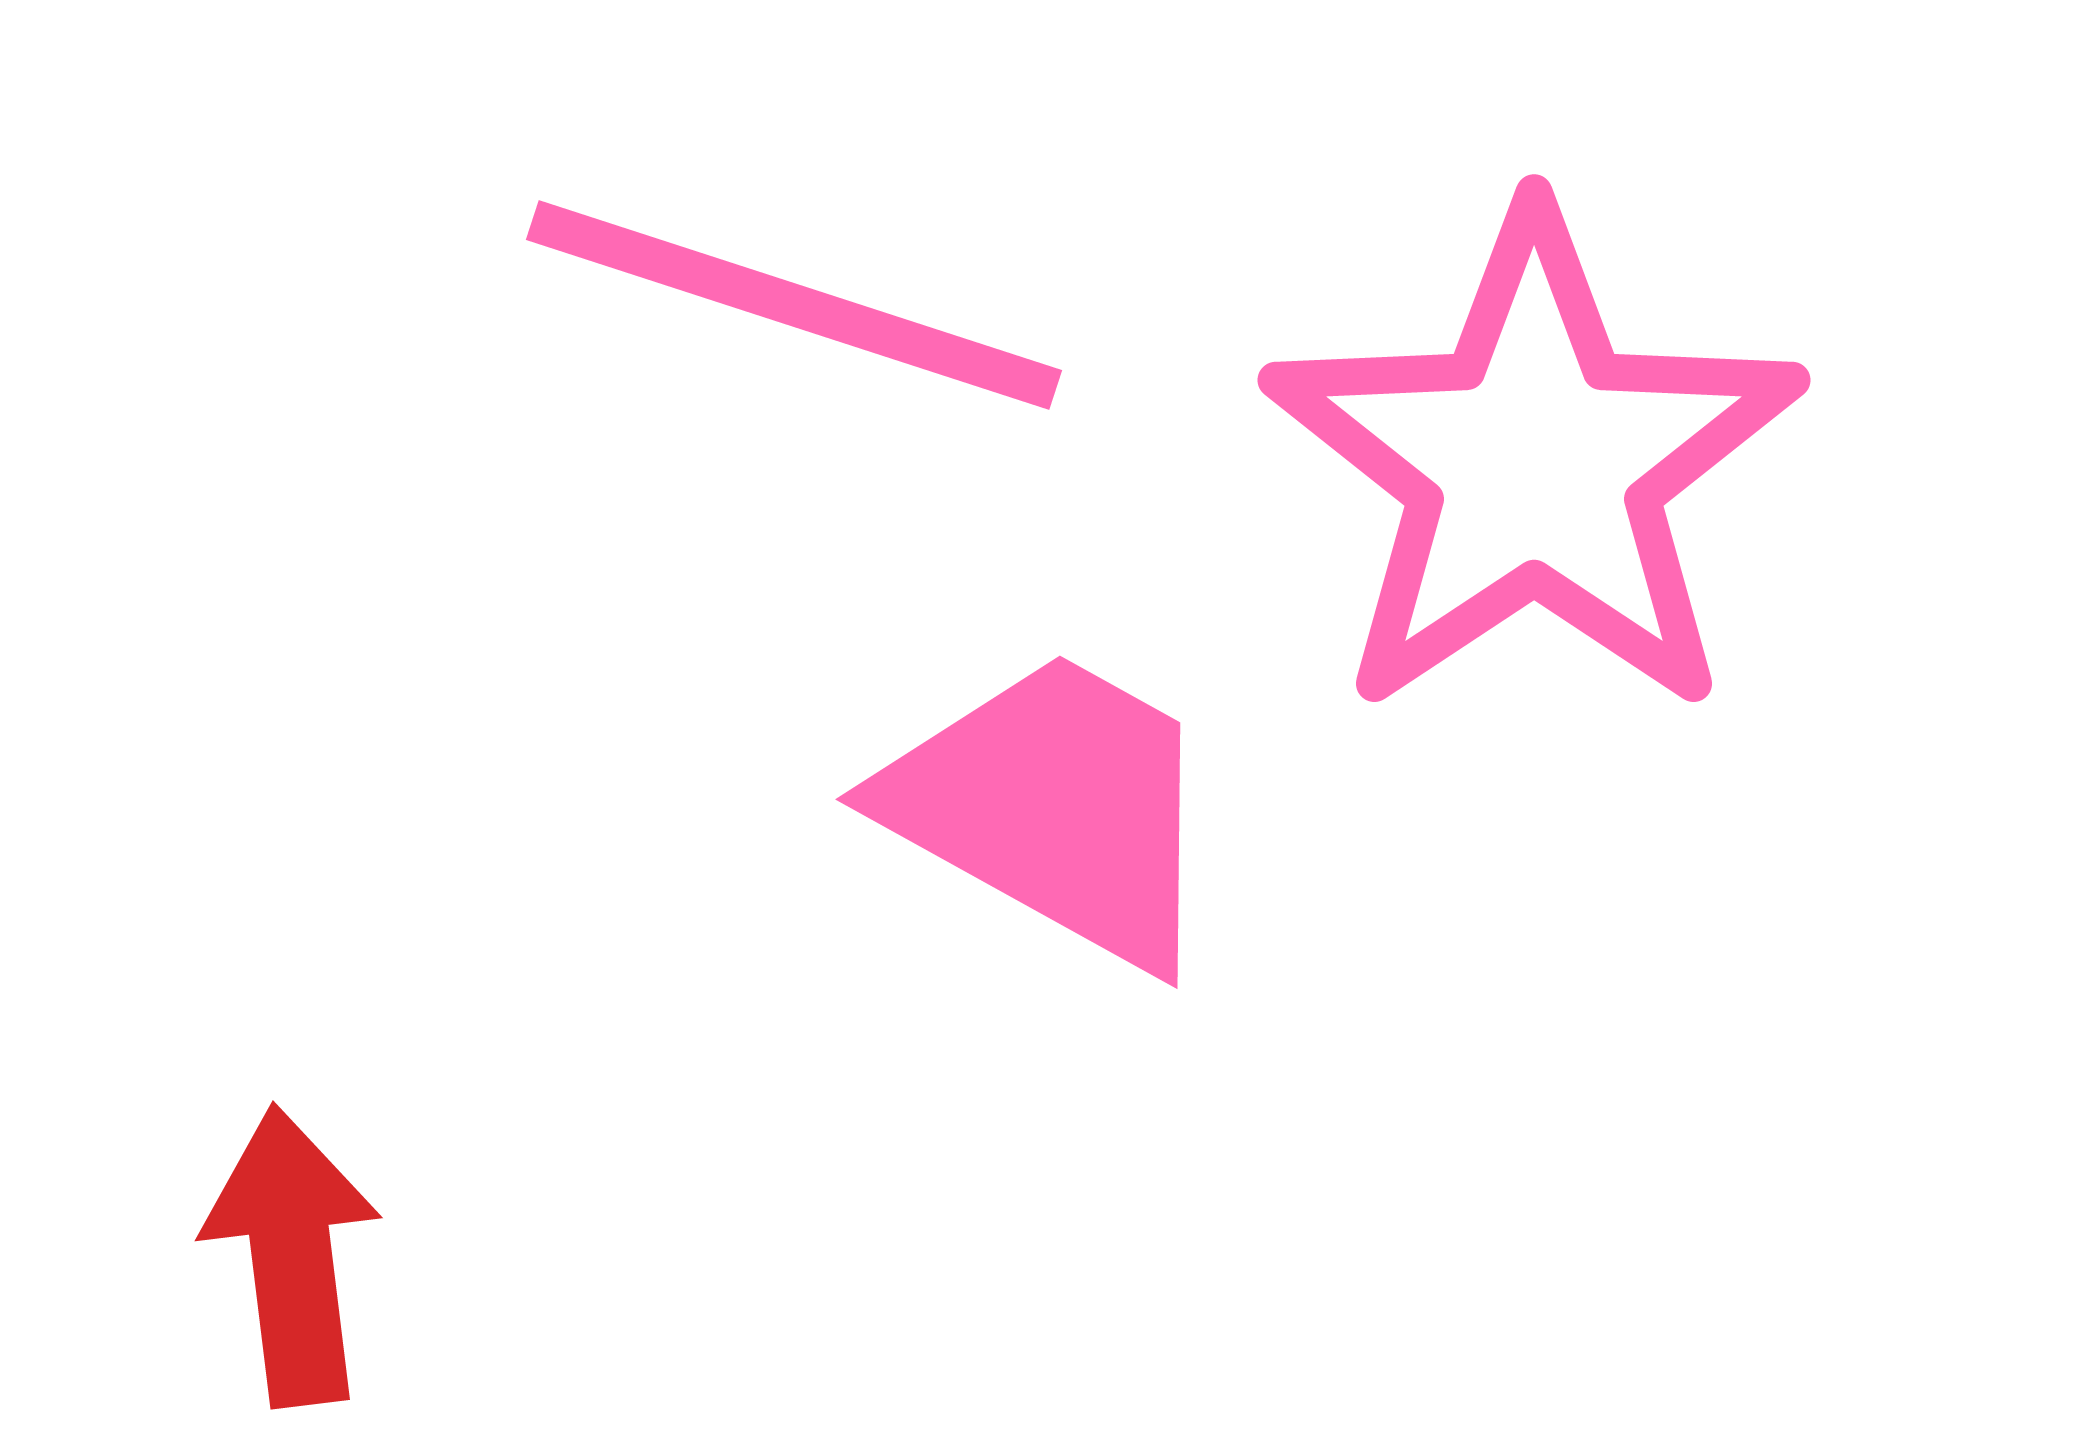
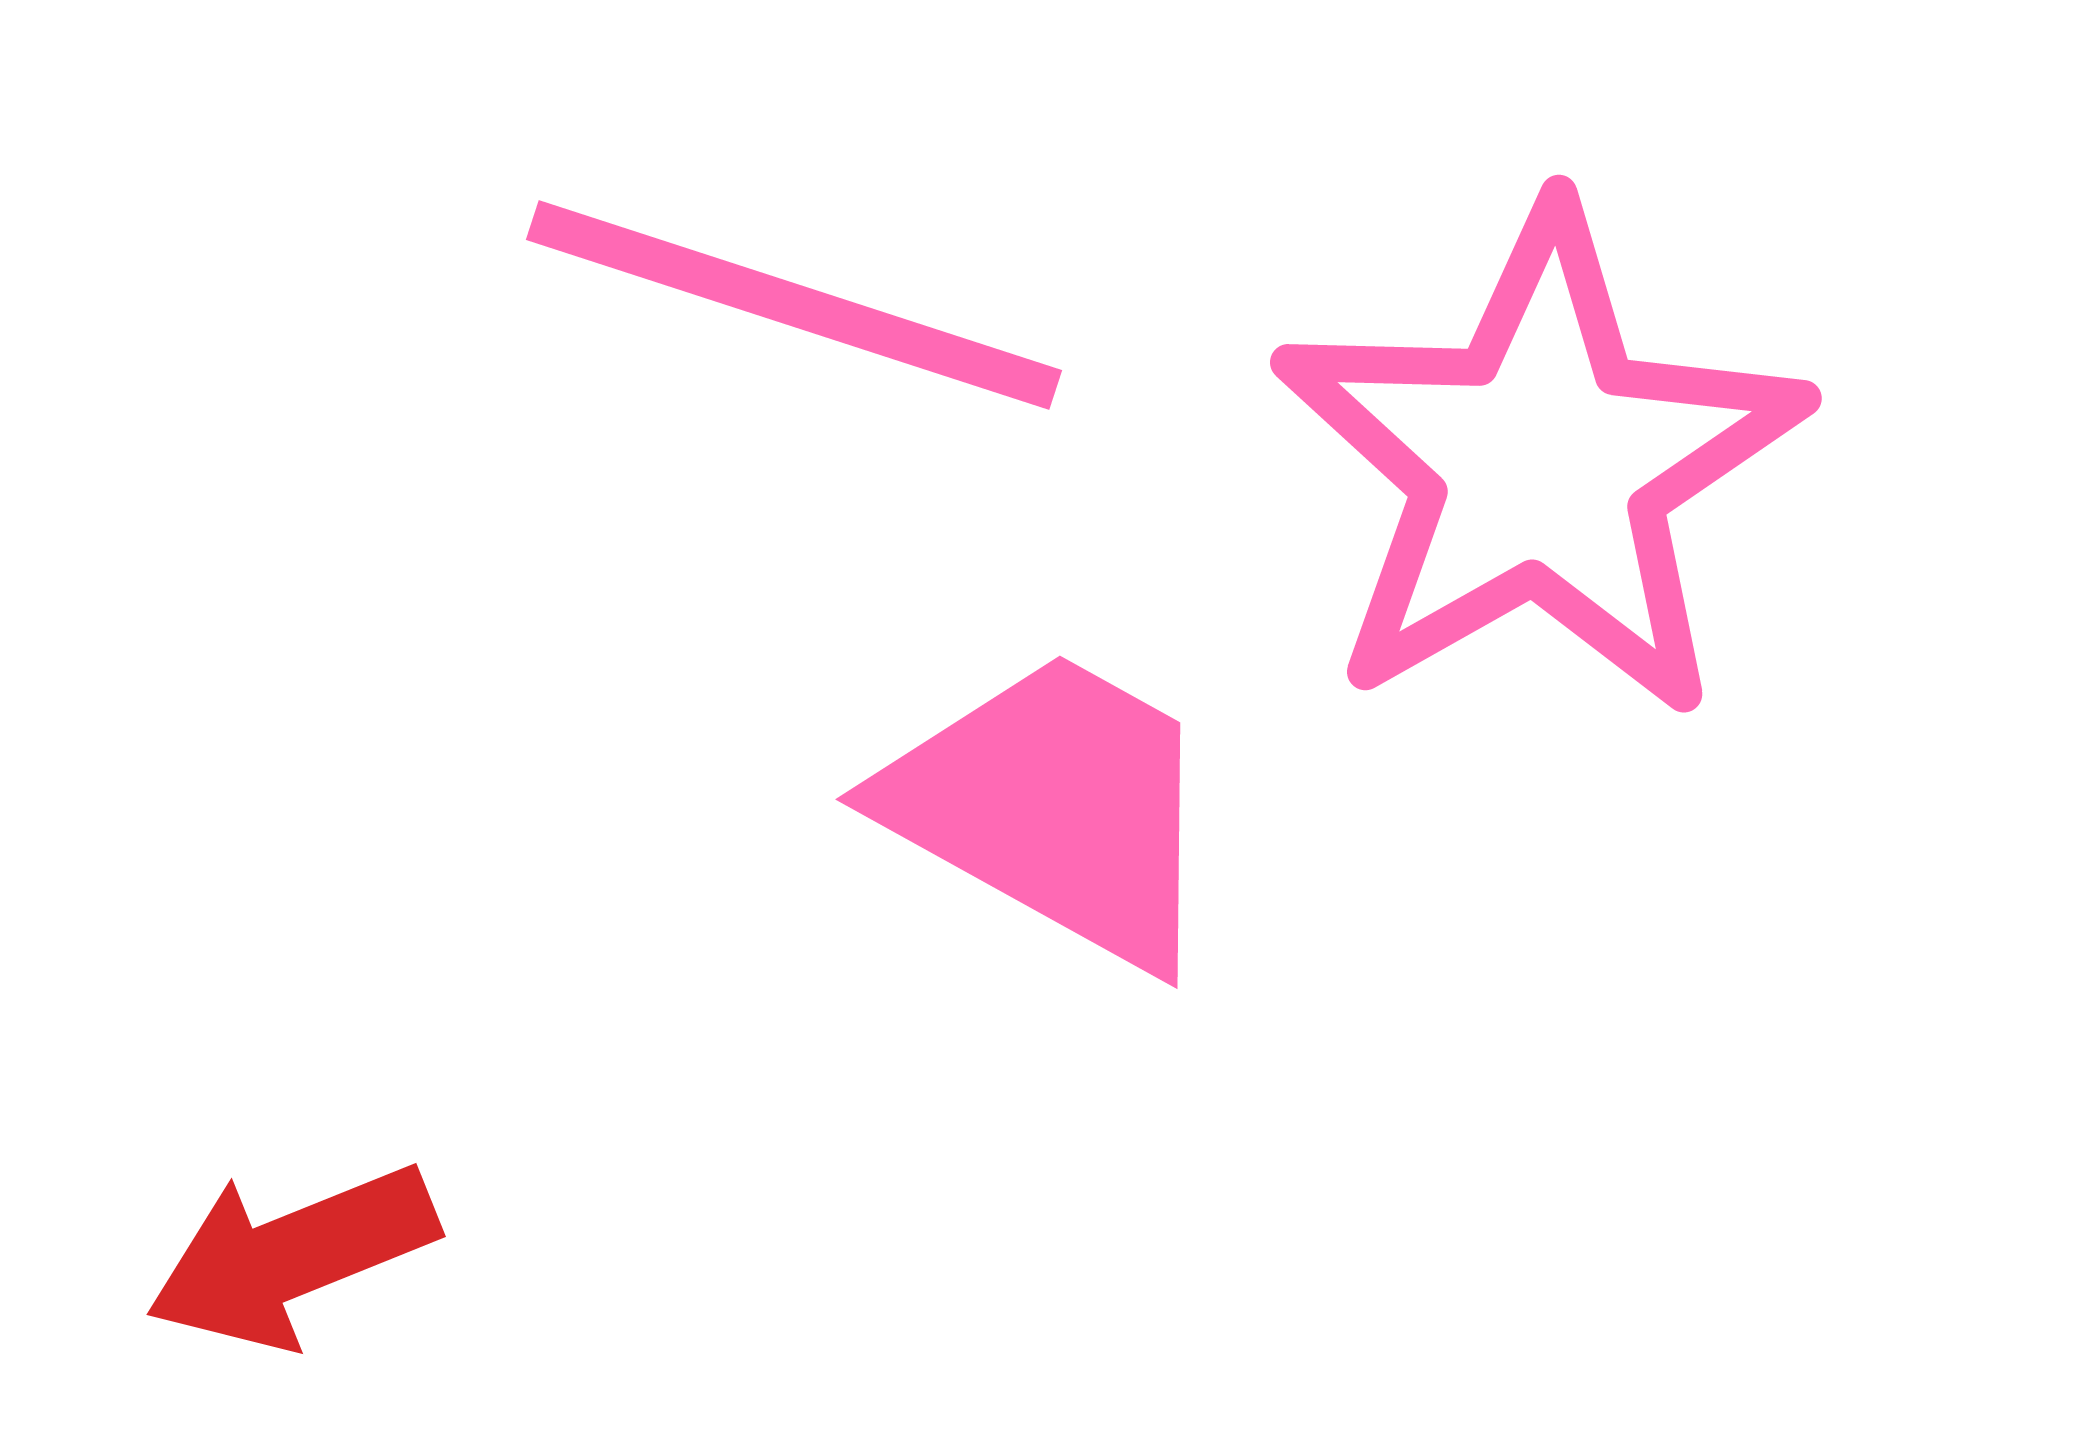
pink star: moved 6 px right; rotated 4 degrees clockwise
red arrow: rotated 105 degrees counterclockwise
